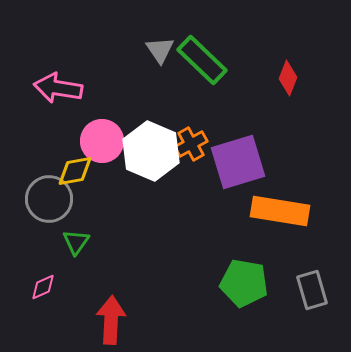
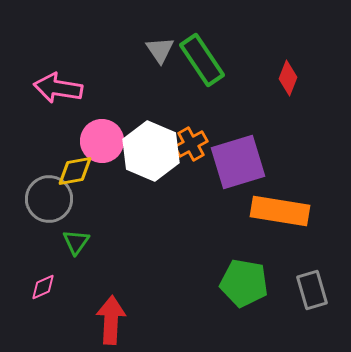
green rectangle: rotated 12 degrees clockwise
